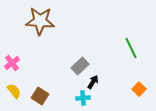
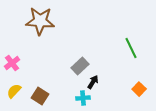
yellow semicircle: rotated 98 degrees counterclockwise
